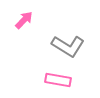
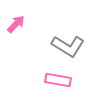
pink arrow: moved 8 px left, 4 px down
